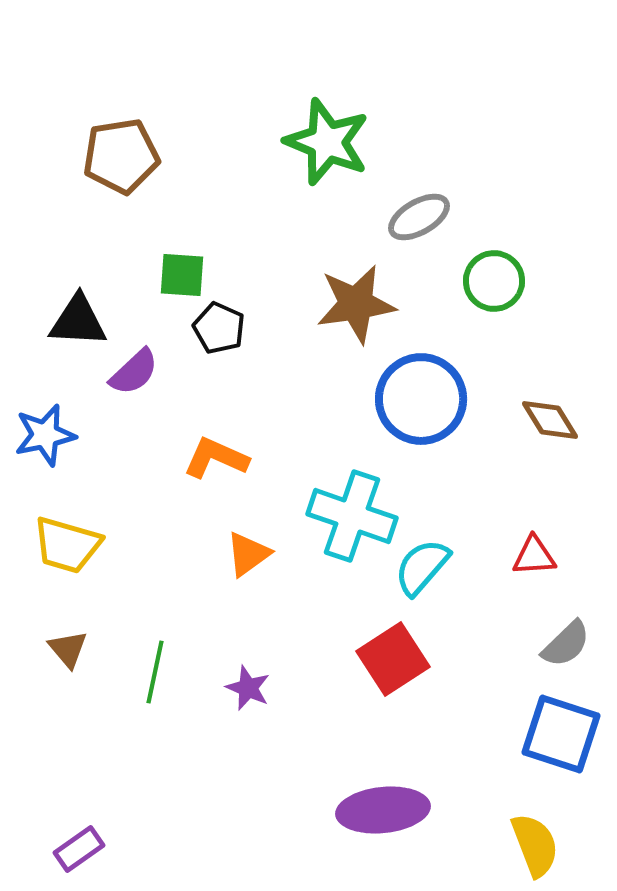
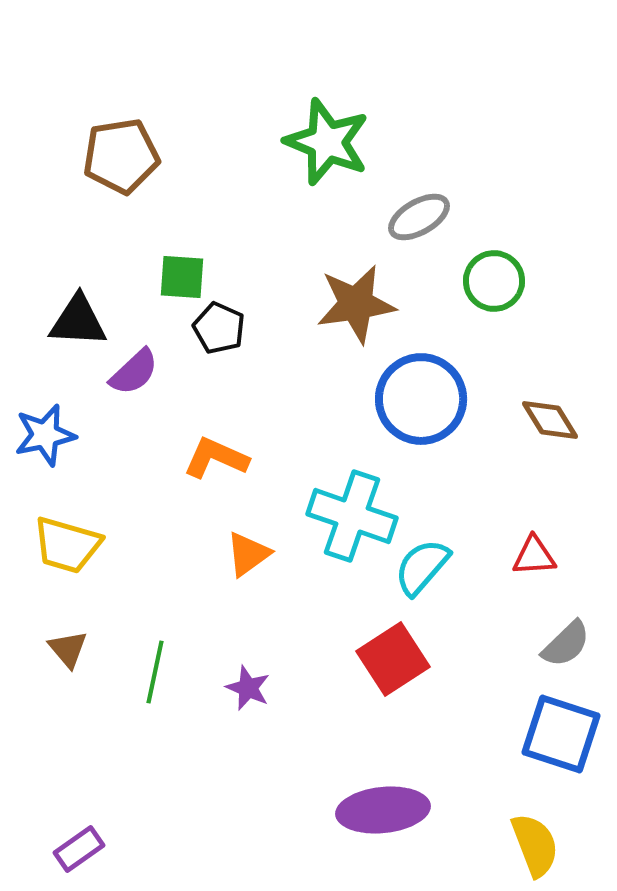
green square: moved 2 px down
